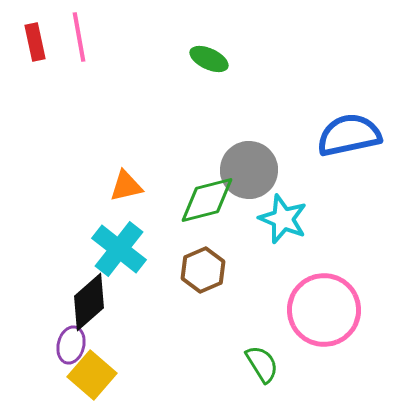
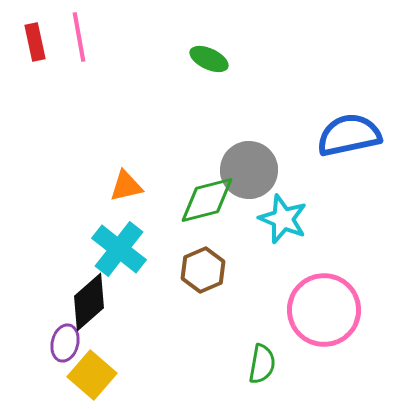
purple ellipse: moved 6 px left, 2 px up
green semicircle: rotated 42 degrees clockwise
